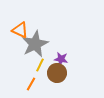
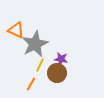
orange triangle: moved 4 px left
